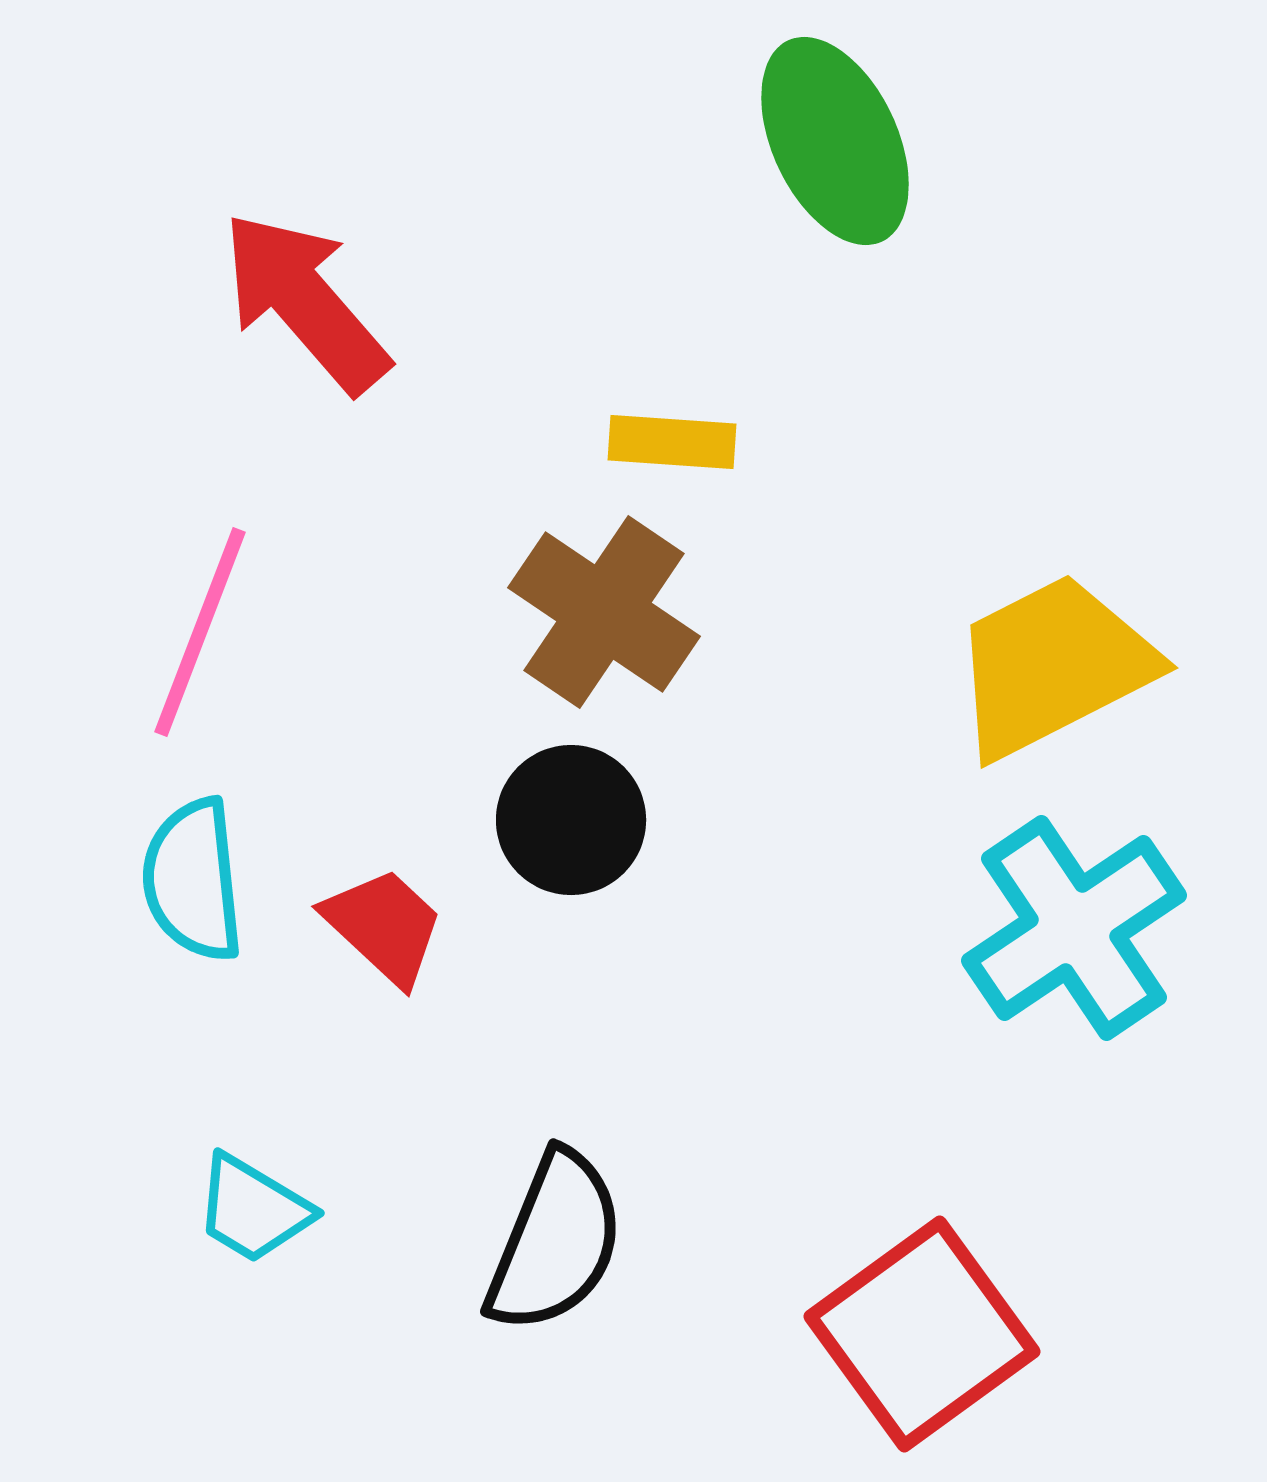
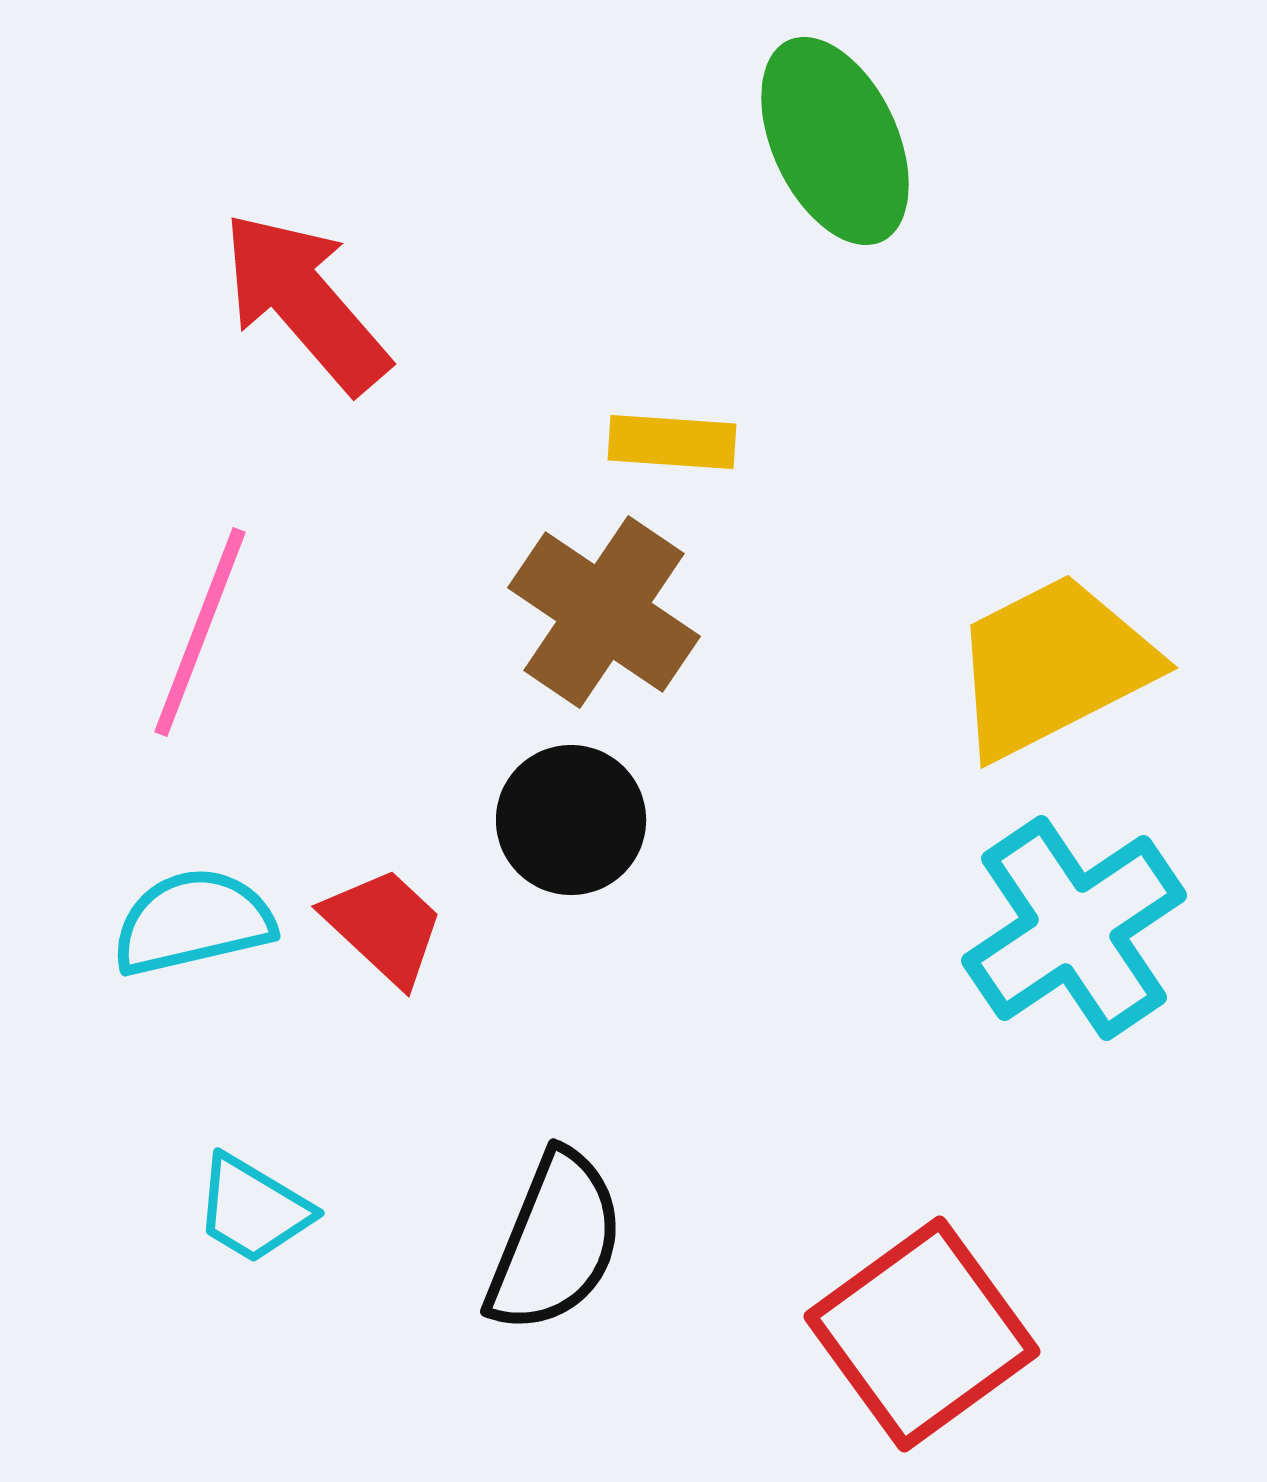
cyan semicircle: moved 42 px down; rotated 83 degrees clockwise
